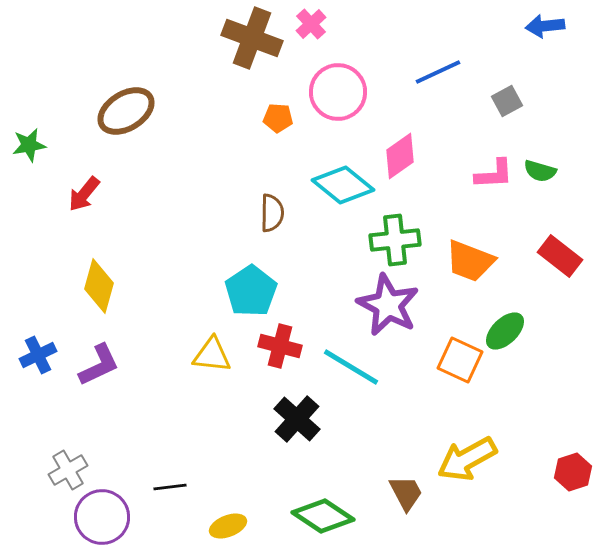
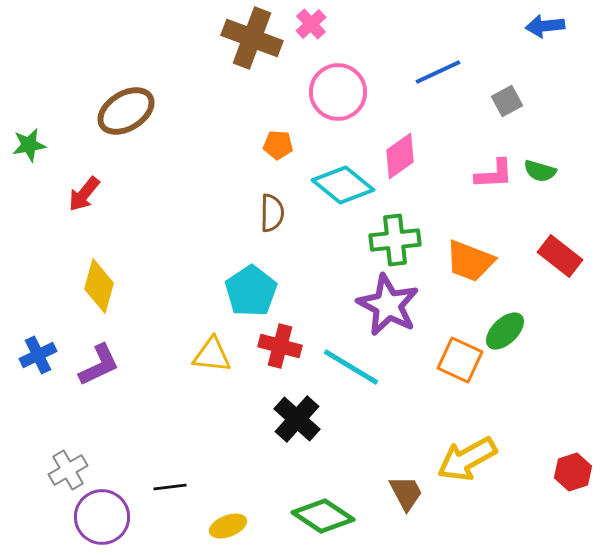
orange pentagon: moved 27 px down
